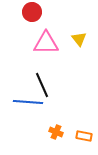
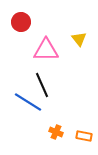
red circle: moved 11 px left, 10 px down
pink triangle: moved 7 px down
blue line: rotated 28 degrees clockwise
